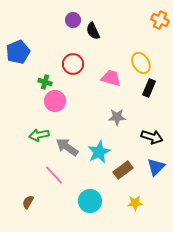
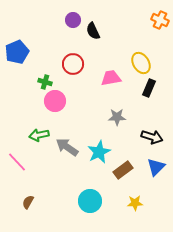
blue pentagon: moved 1 px left
pink trapezoid: rotated 25 degrees counterclockwise
pink line: moved 37 px left, 13 px up
